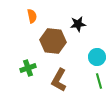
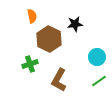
black star: moved 3 px left
brown hexagon: moved 4 px left, 2 px up; rotated 20 degrees clockwise
green cross: moved 2 px right, 4 px up
green line: rotated 70 degrees clockwise
